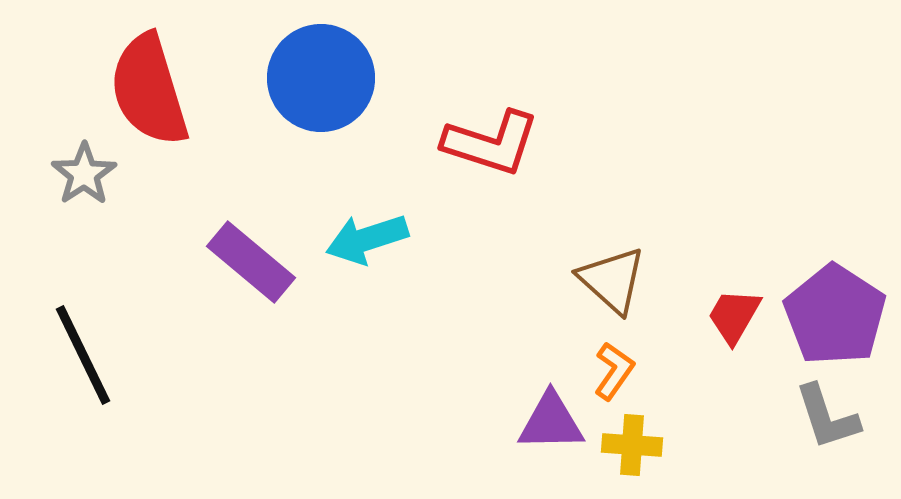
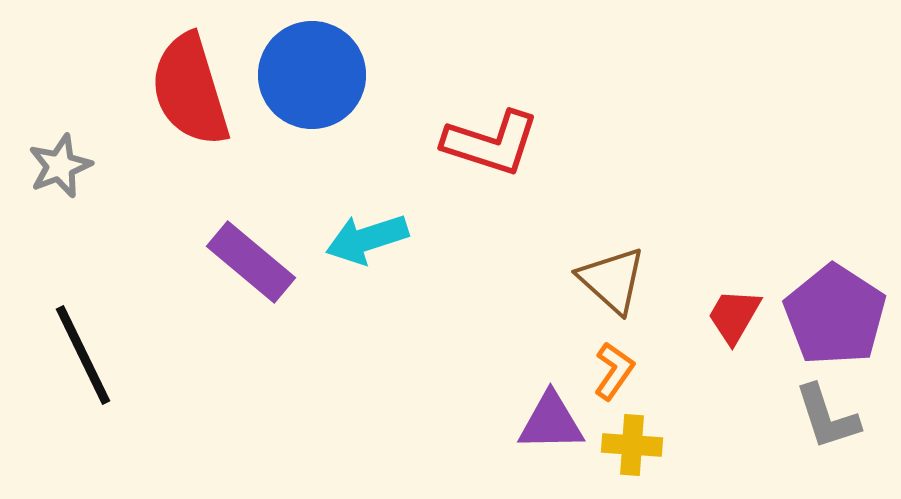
blue circle: moved 9 px left, 3 px up
red semicircle: moved 41 px right
gray star: moved 24 px left, 8 px up; rotated 12 degrees clockwise
